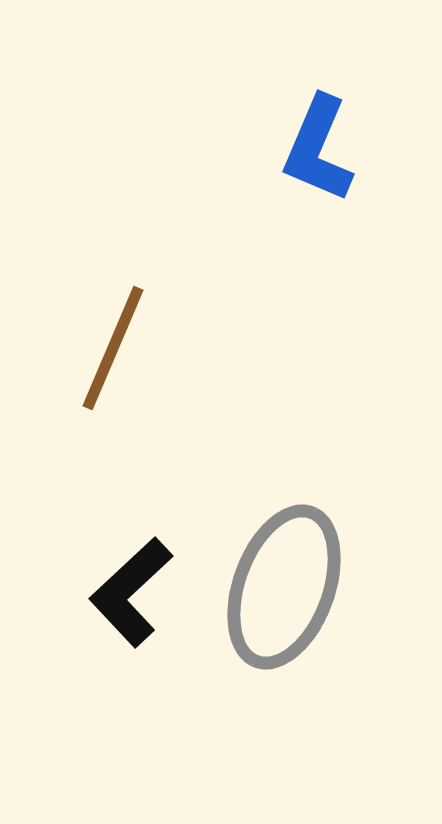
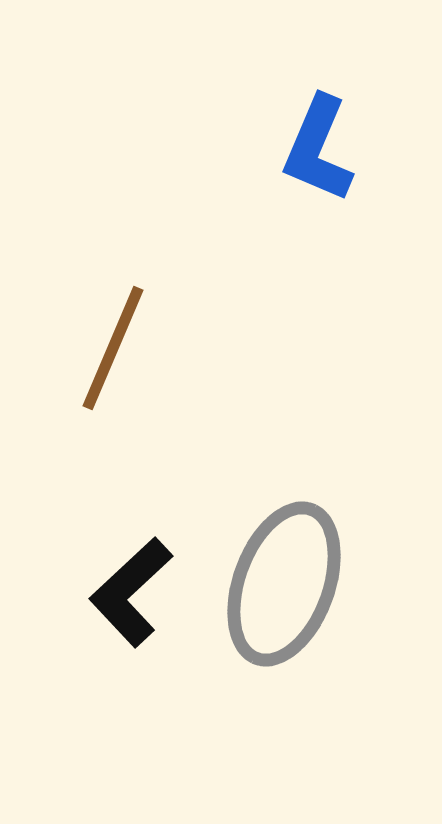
gray ellipse: moved 3 px up
